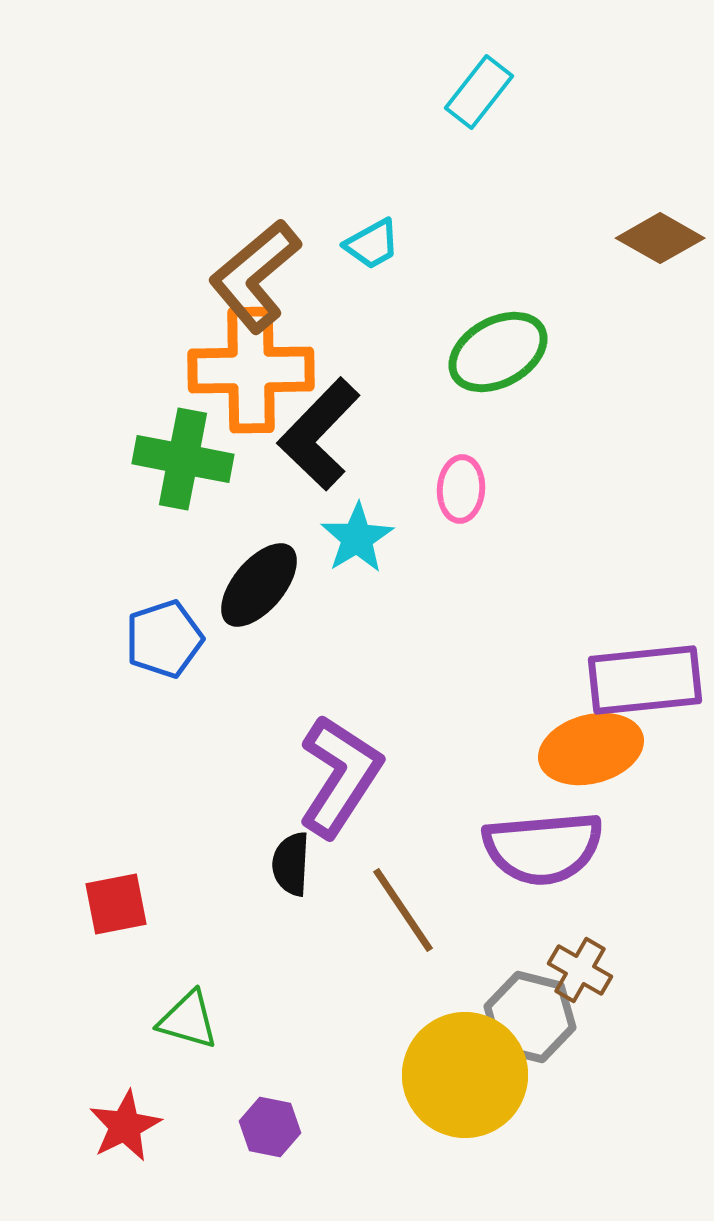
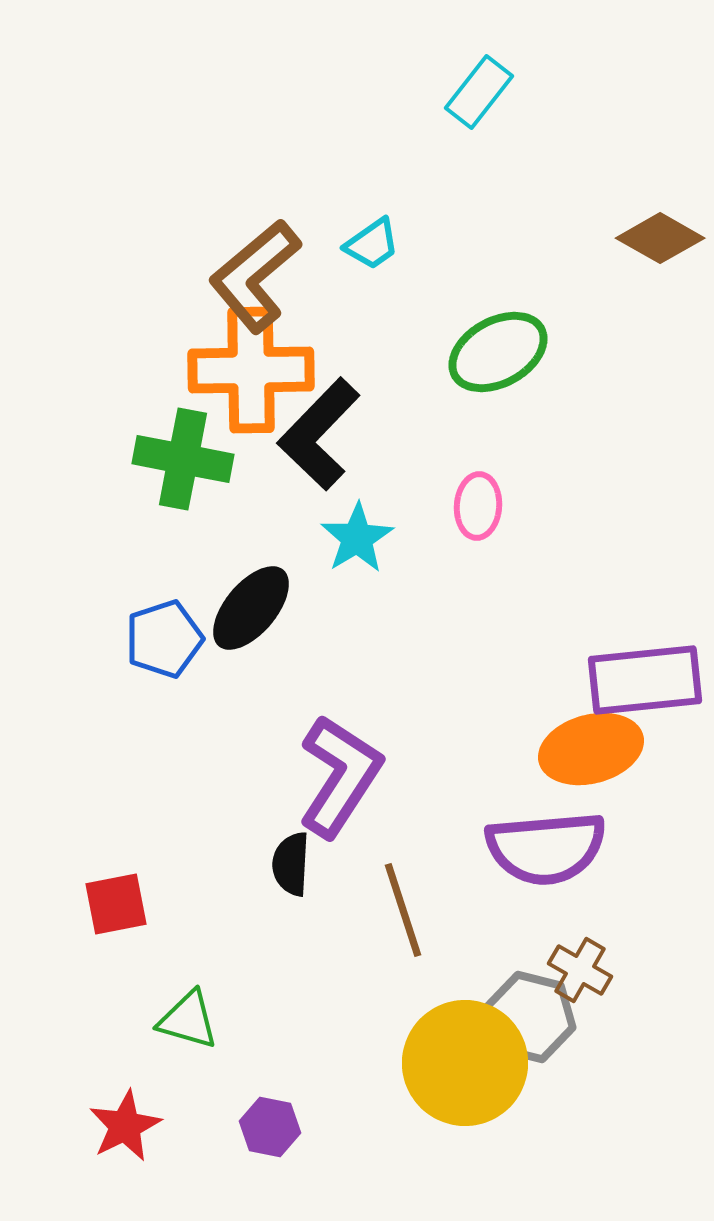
cyan trapezoid: rotated 6 degrees counterclockwise
pink ellipse: moved 17 px right, 17 px down
black ellipse: moved 8 px left, 23 px down
purple semicircle: moved 3 px right
brown line: rotated 16 degrees clockwise
yellow circle: moved 12 px up
